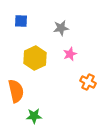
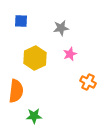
orange semicircle: rotated 20 degrees clockwise
